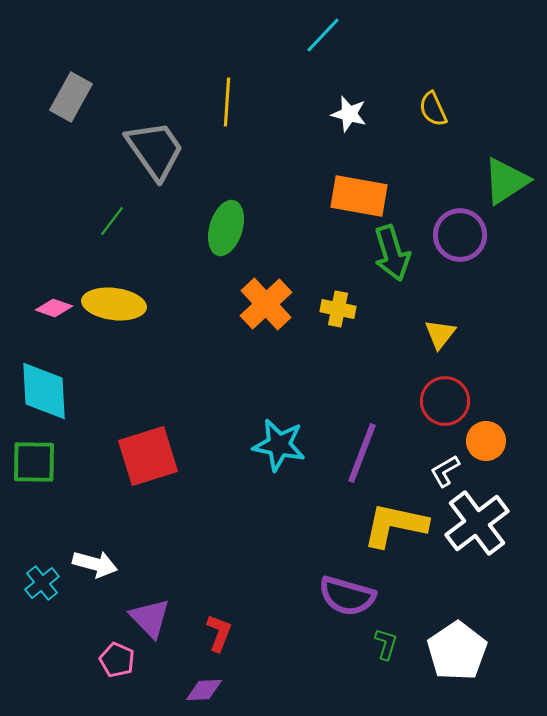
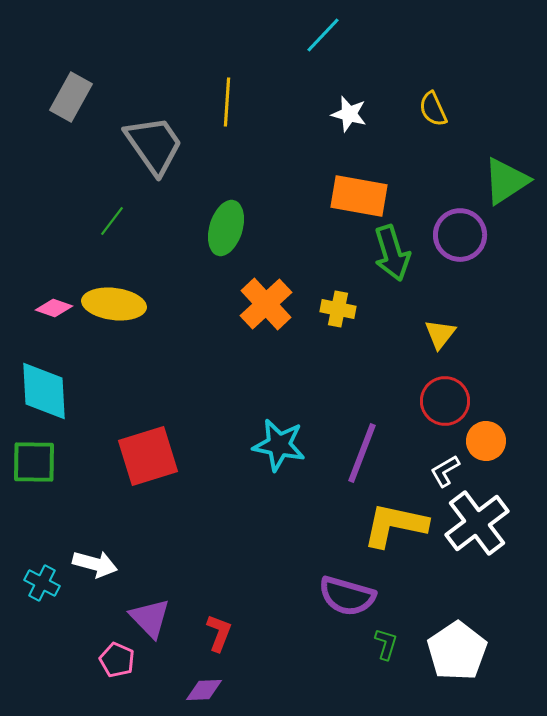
gray trapezoid: moved 1 px left, 5 px up
cyan cross: rotated 24 degrees counterclockwise
